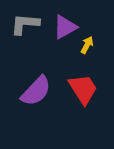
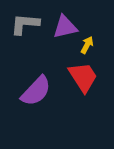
purple triangle: rotated 16 degrees clockwise
red trapezoid: moved 12 px up
